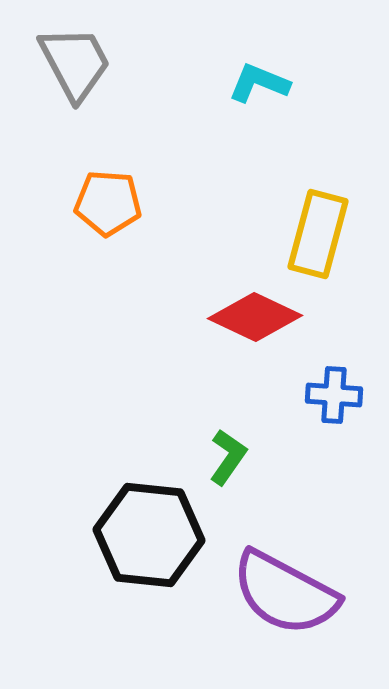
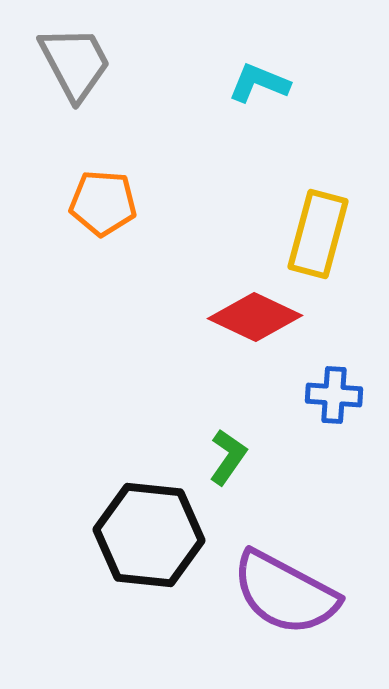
orange pentagon: moved 5 px left
